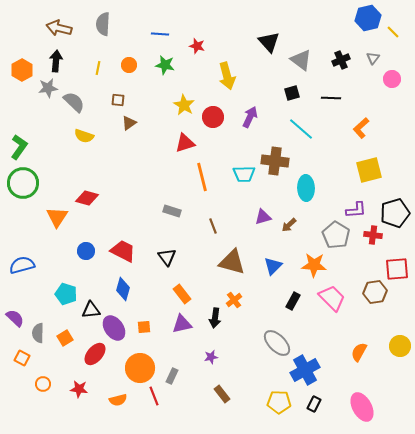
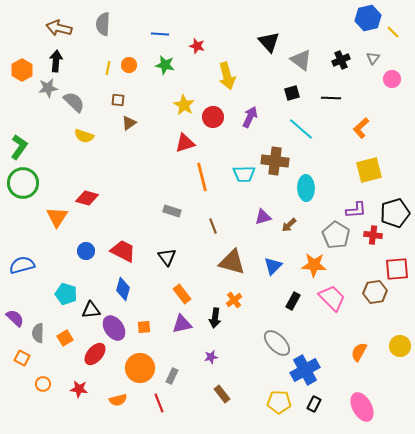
yellow line at (98, 68): moved 10 px right
red line at (154, 396): moved 5 px right, 7 px down
